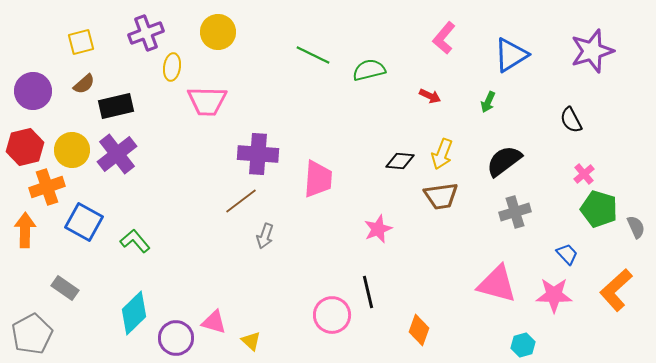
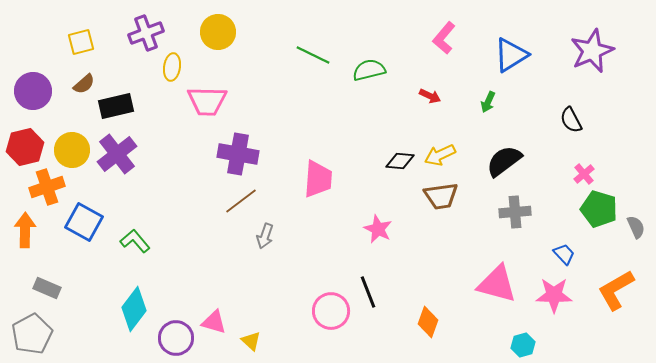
purple star at (592, 51): rotated 6 degrees counterclockwise
purple cross at (258, 154): moved 20 px left; rotated 6 degrees clockwise
yellow arrow at (442, 154): moved 2 px left, 1 px down; rotated 44 degrees clockwise
gray cross at (515, 212): rotated 12 degrees clockwise
pink star at (378, 229): rotated 24 degrees counterclockwise
blue trapezoid at (567, 254): moved 3 px left
gray rectangle at (65, 288): moved 18 px left; rotated 12 degrees counterclockwise
orange L-shape at (616, 290): rotated 12 degrees clockwise
black line at (368, 292): rotated 8 degrees counterclockwise
cyan diamond at (134, 313): moved 4 px up; rotated 9 degrees counterclockwise
pink circle at (332, 315): moved 1 px left, 4 px up
orange diamond at (419, 330): moved 9 px right, 8 px up
